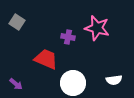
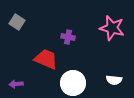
pink star: moved 15 px right
white semicircle: rotated 14 degrees clockwise
purple arrow: rotated 136 degrees clockwise
